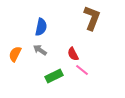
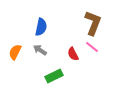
brown L-shape: moved 1 px right, 5 px down
orange semicircle: moved 2 px up
pink line: moved 10 px right, 23 px up
